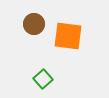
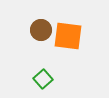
brown circle: moved 7 px right, 6 px down
